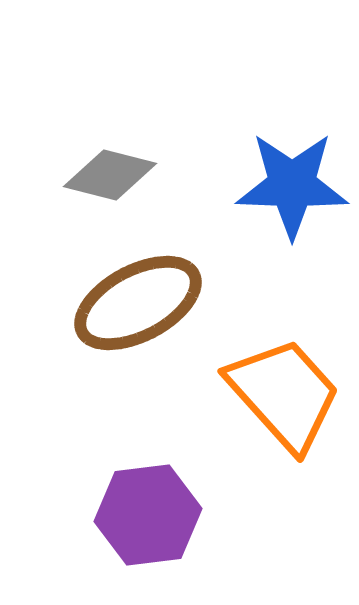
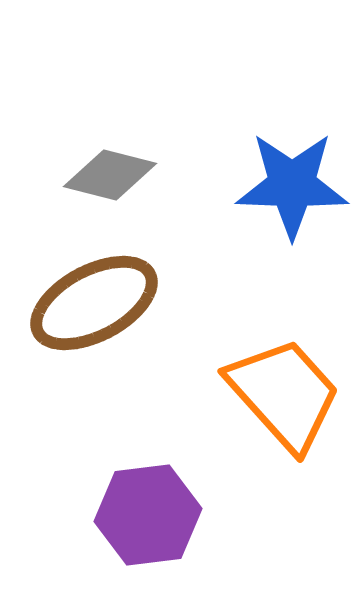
brown ellipse: moved 44 px left
